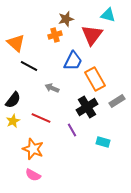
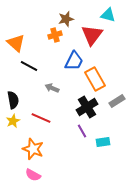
blue trapezoid: moved 1 px right
black semicircle: rotated 48 degrees counterclockwise
purple line: moved 10 px right, 1 px down
cyan rectangle: rotated 24 degrees counterclockwise
